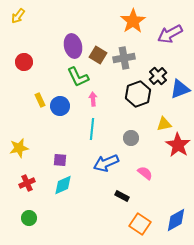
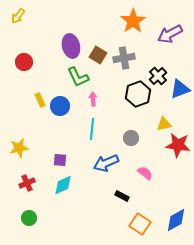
purple ellipse: moved 2 px left
red star: rotated 25 degrees counterclockwise
